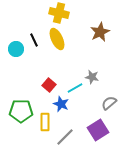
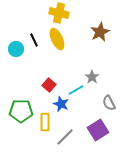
gray star: rotated 24 degrees clockwise
cyan line: moved 1 px right, 2 px down
gray semicircle: rotated 77 degrees counterclockwise
